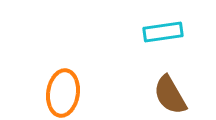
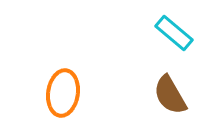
cyan rectangle: moved 11 px right, 1 px down; rotated 48 degrees clockwise
